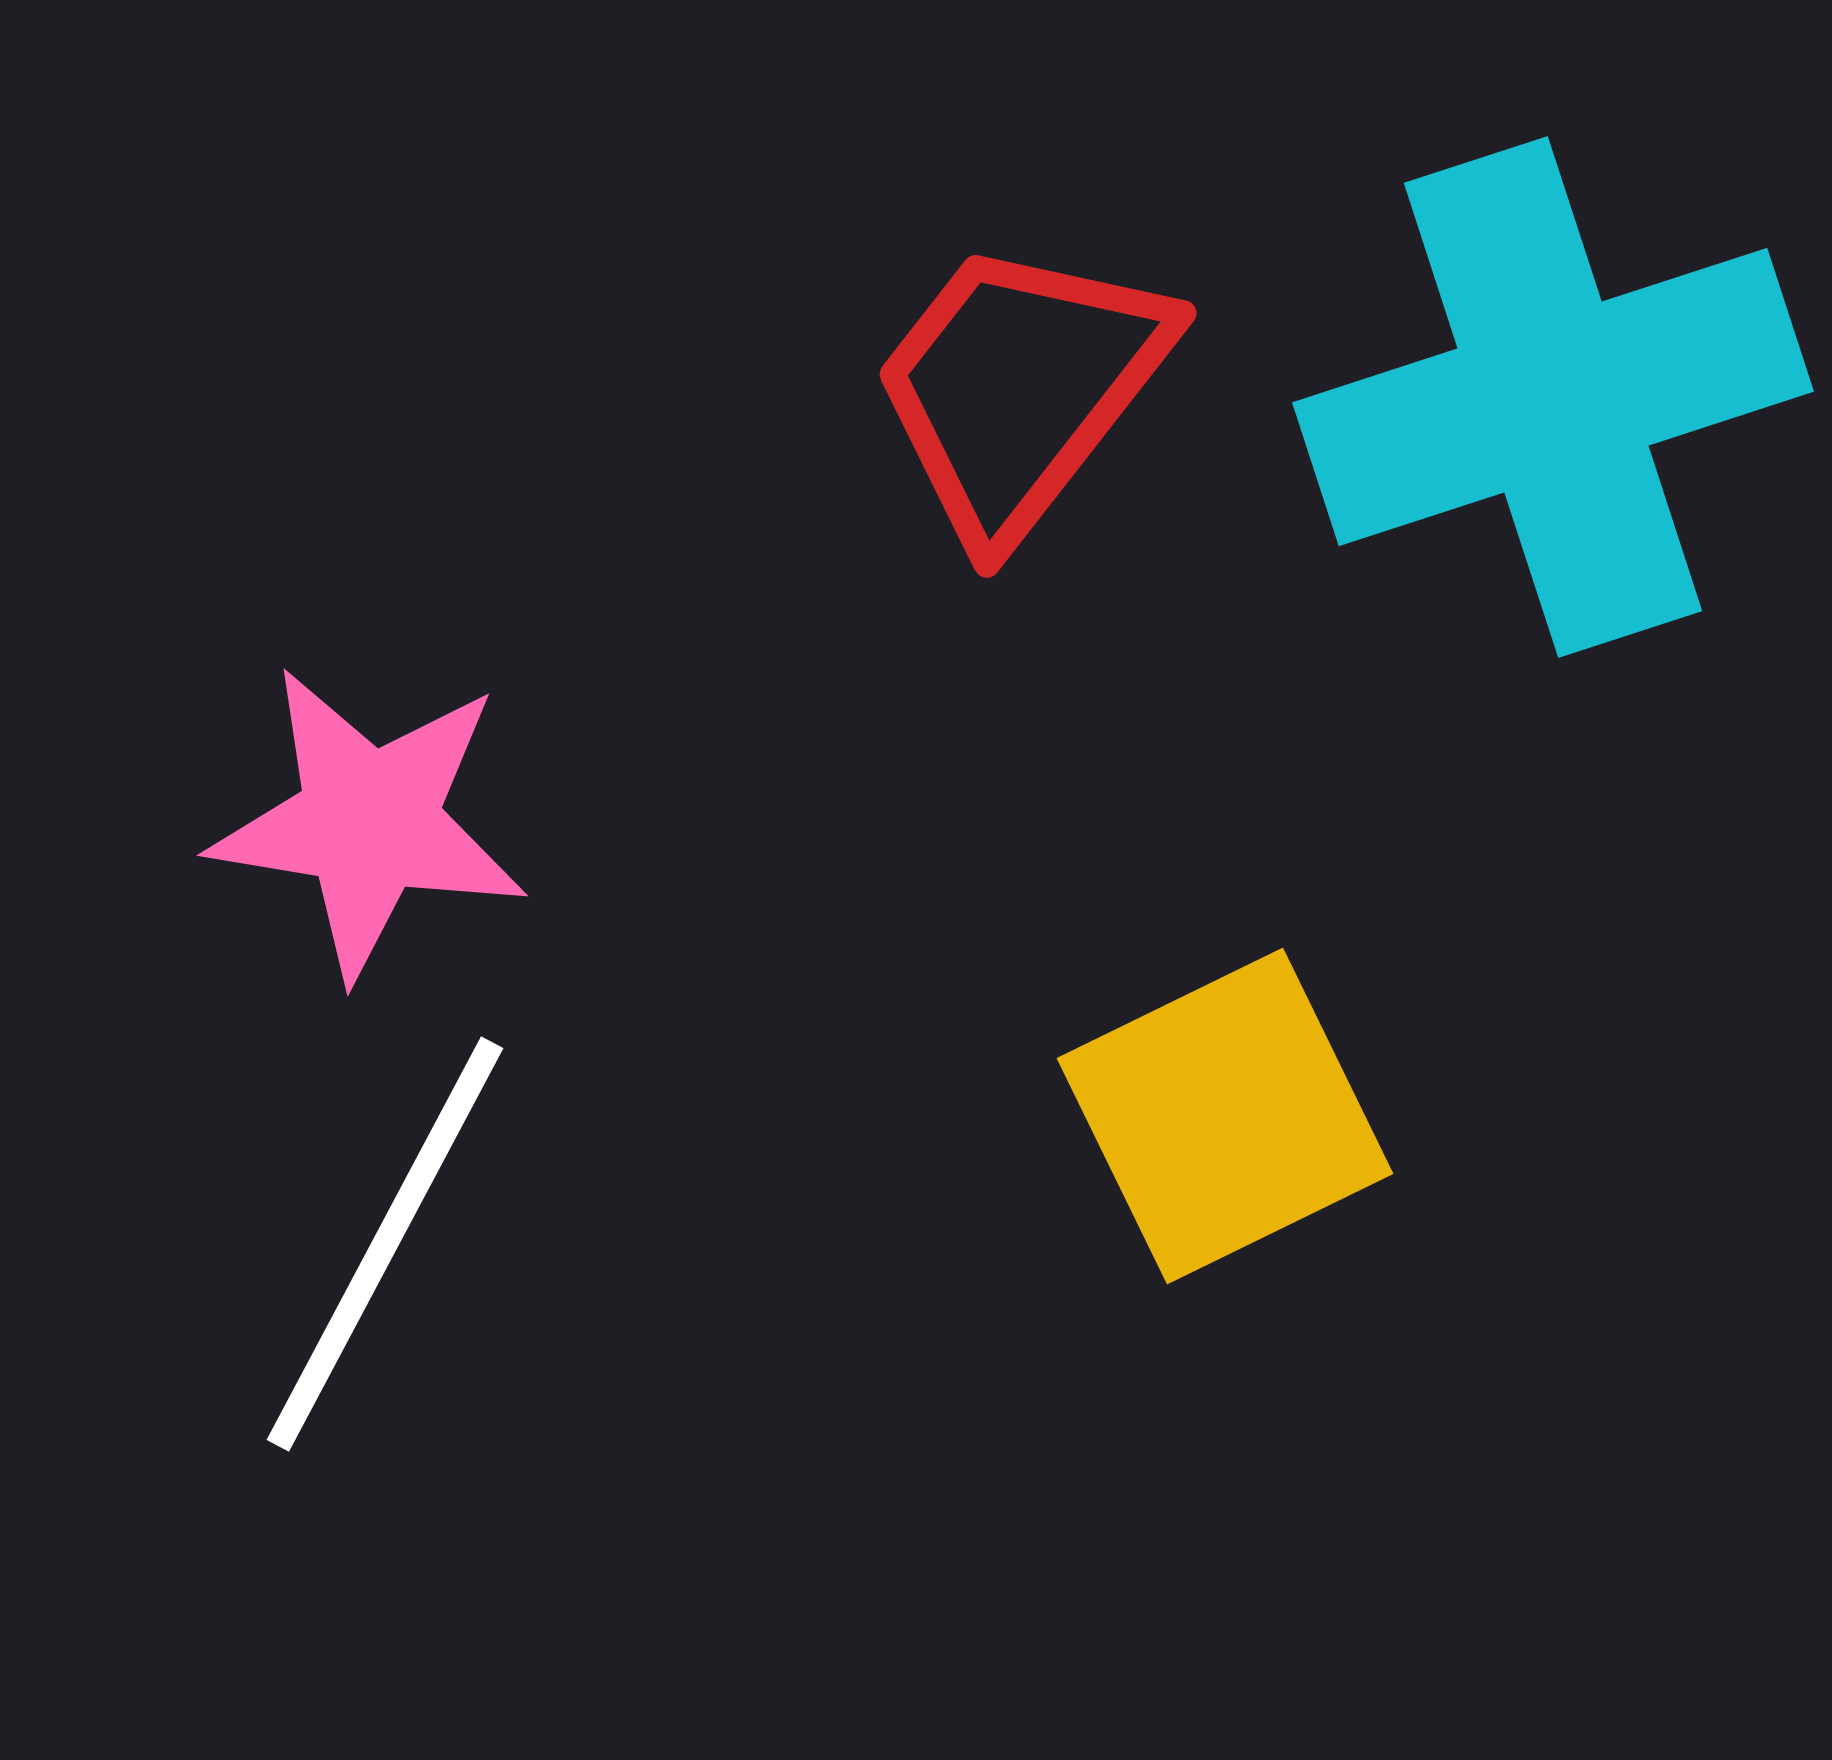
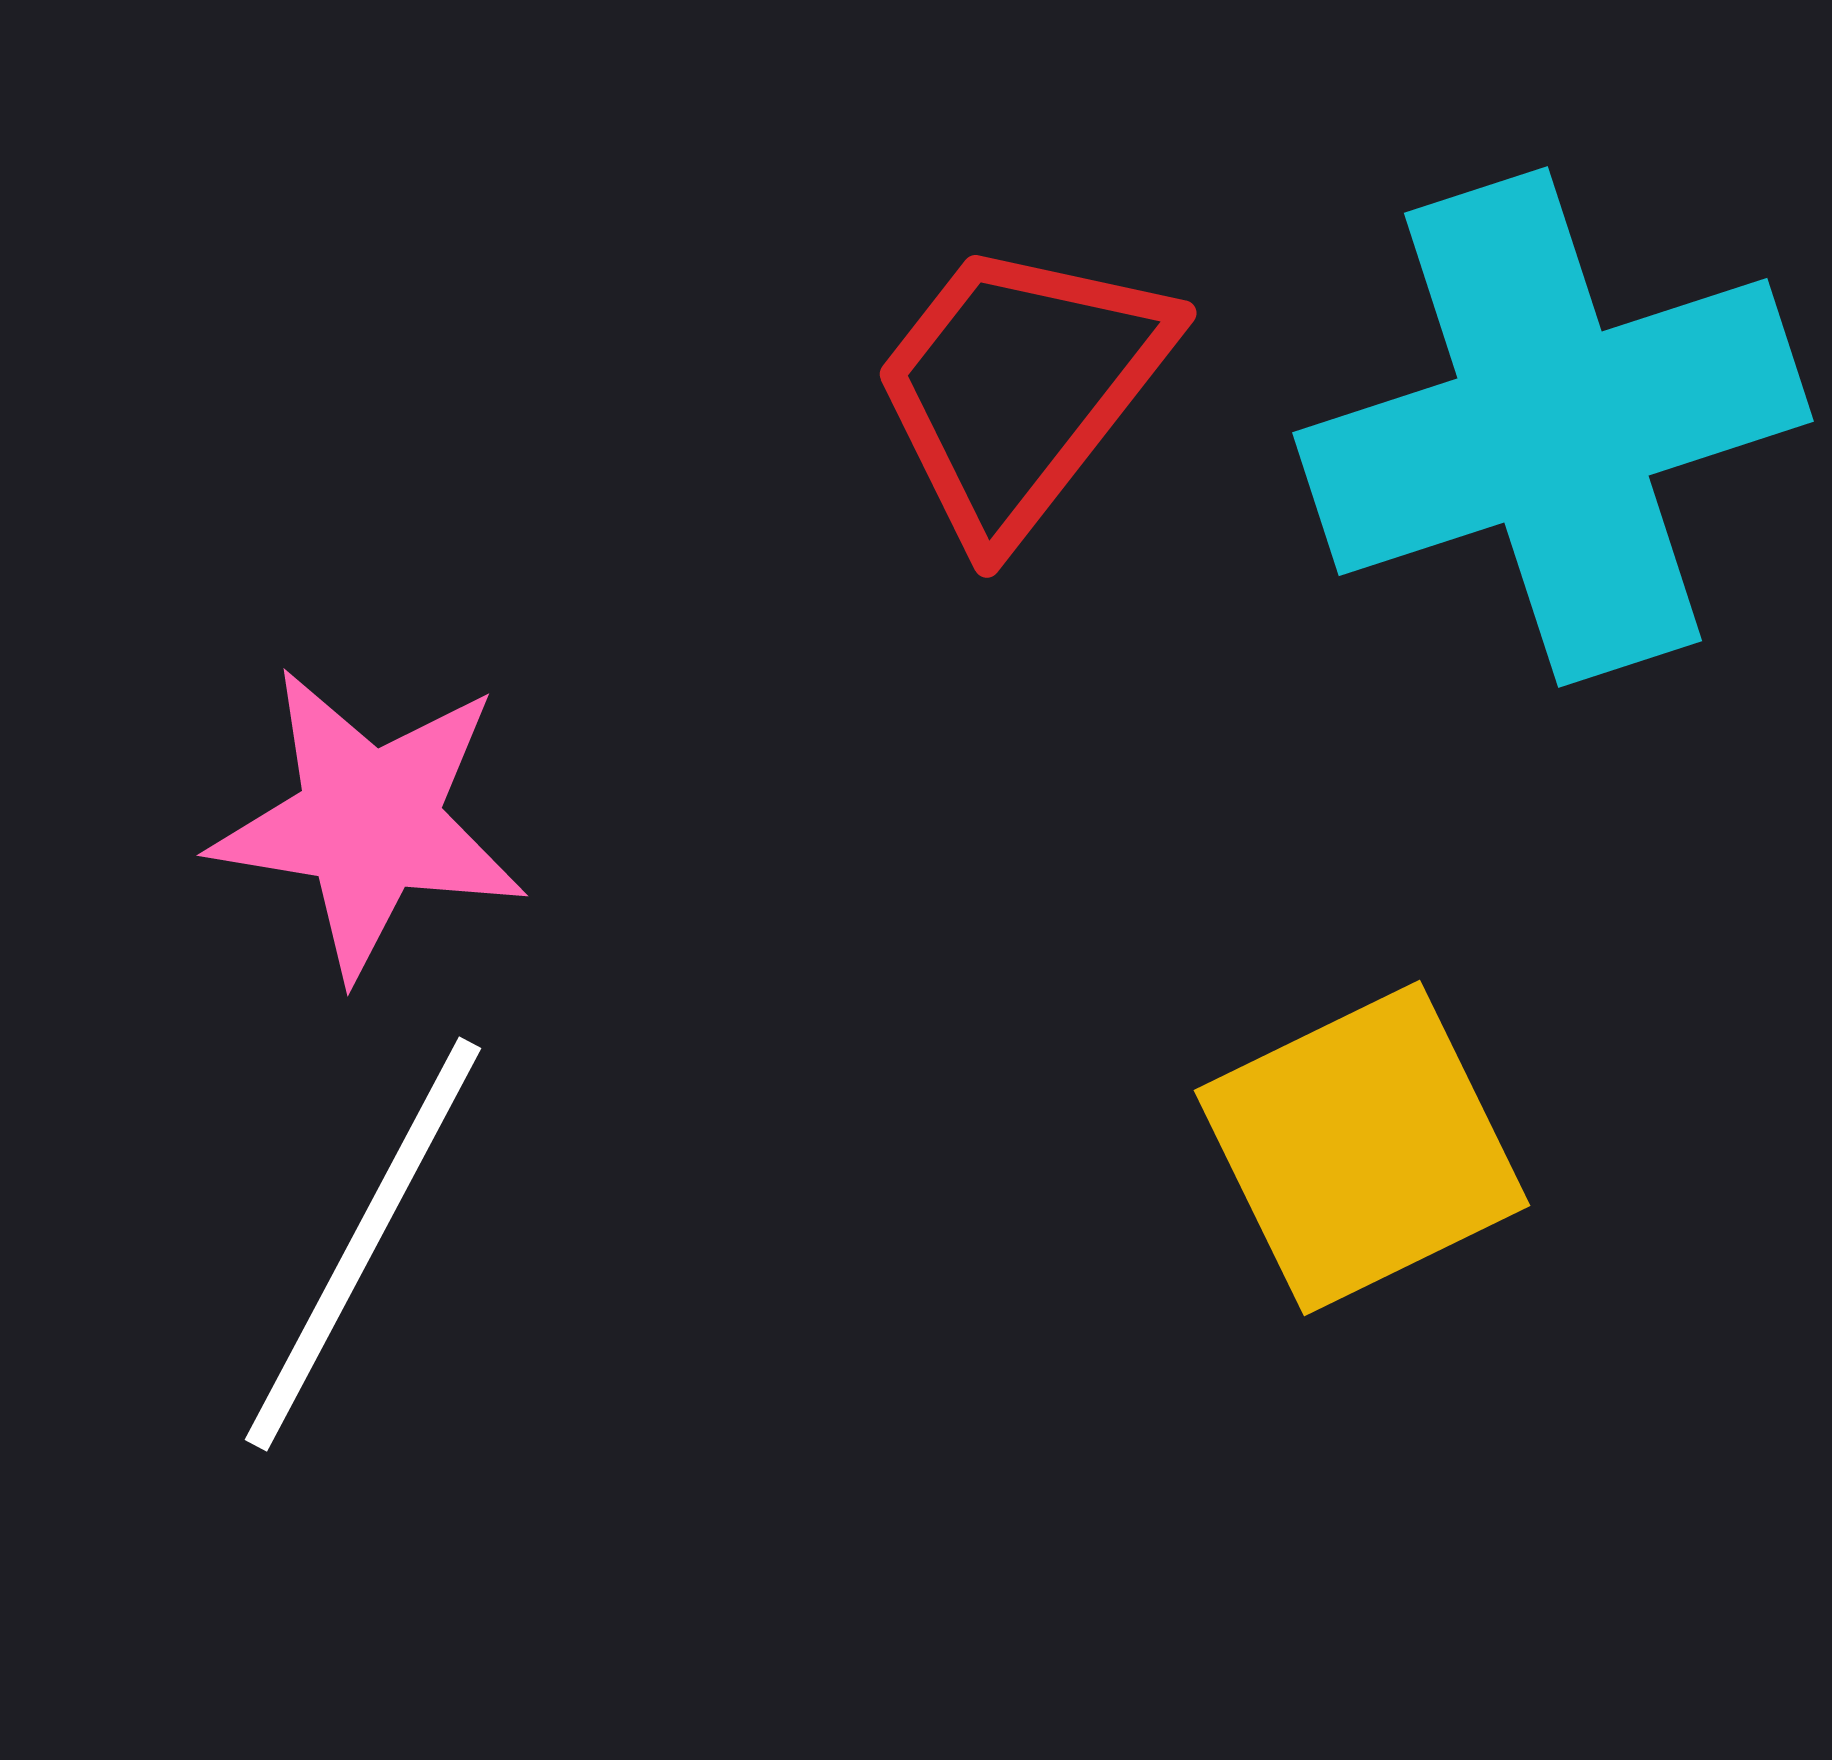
cyan cross: moved 30 px down
yellow square: moved 137 px right, 32 px down
white line: moved 22 px left
